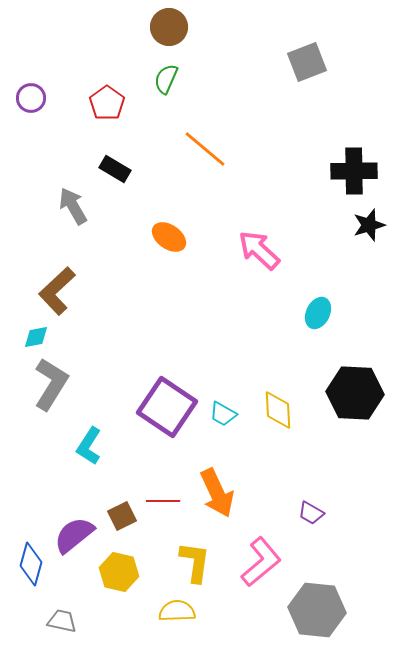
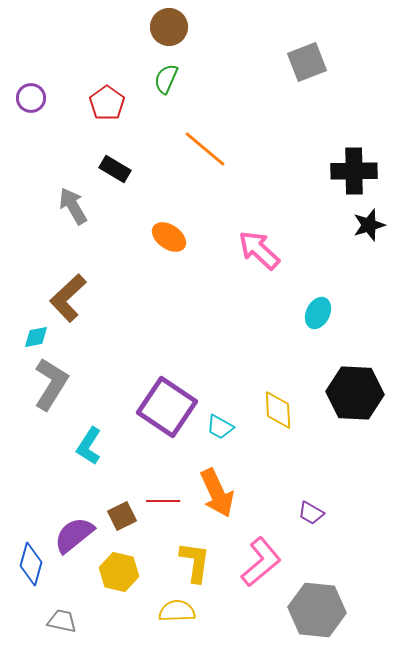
brown L-shape: moved 11 px right, 7 px down
cyan trapezoid: moved 3 px left, 13 px down
